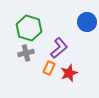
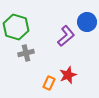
green hexagon: moved 13 px left, 1 px up
purple L-shape: moved 7 px right, 12 px up
orange rectangle: moved 15 px down
red star: moved 1 px left, 2 px down
